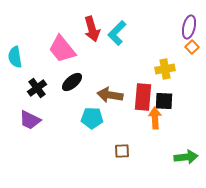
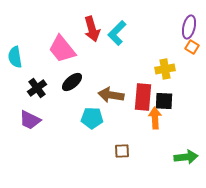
orange square: rotated 16 degrees counterclockwise
brown arrow: moved 1 px right
